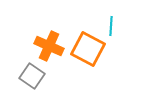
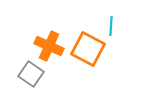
gray square: moved 1 px left, 2 px up
